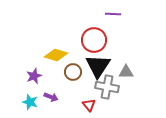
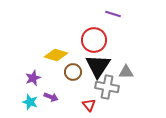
purple line: rotated 14 degrees clockwise
purple star: moved 1 px left, 2 px down
